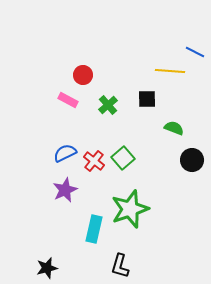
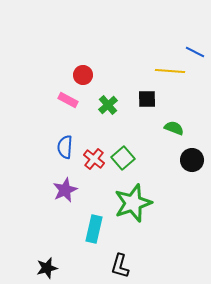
blue semicircle: moved 6 px up; rotated 60 degrees counterclockwise
red cross: moved 2 px up
green star: moved 3 px right, 6 px up
